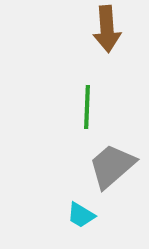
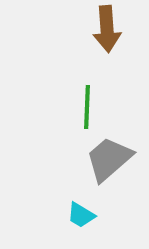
gray trapezoid: moved 3 px left, 7 px up
